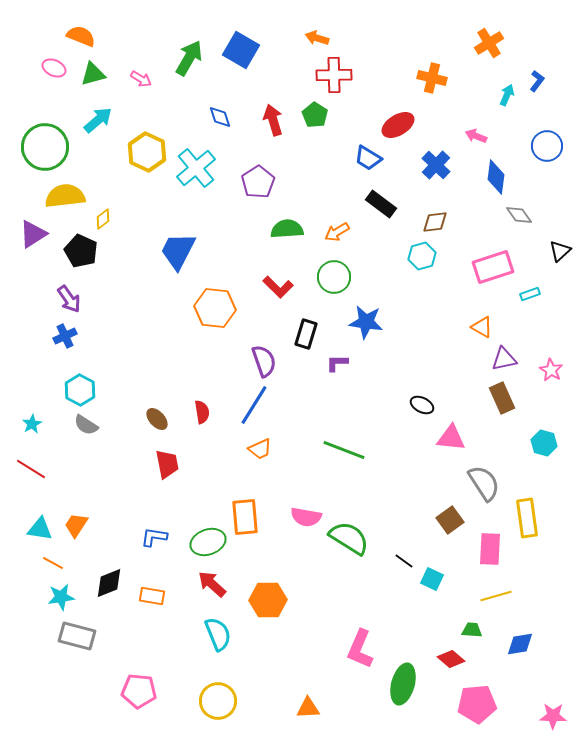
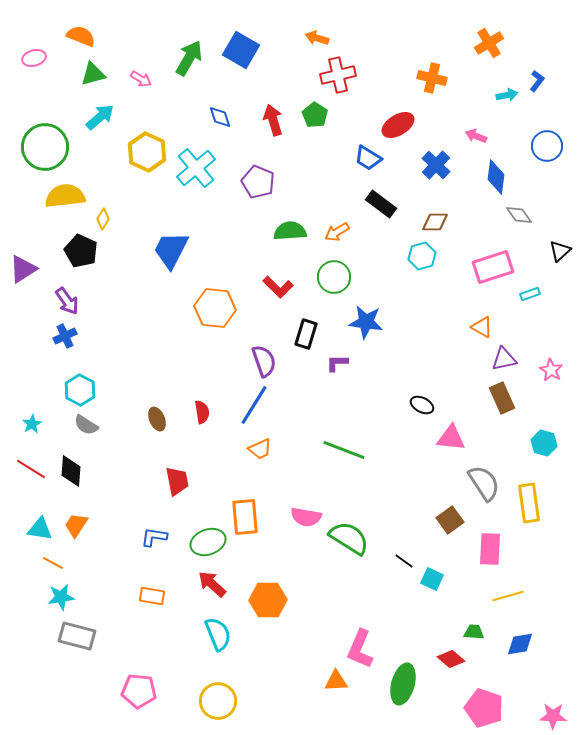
pink ellipse at (54, 68): moved 20 px left, 10 px up; rotated 40 degrees counterclockwise
red cross at (334, 75): moved 4 px right; rotated 12 degrees counterclockwise
cyan arrow at (507, 95): rotated 55 degrees clockwise
cyan arrow at (98, 120): moved 2 px right, 3 px up
purple pentagon at (258, 182): rotated 16 degrees counterclockwise
yellow diamond at (103, 219): rotated 20 degrees counterclockwise
brown diamond at (435, 222): rotated 8 degrees clockwise
green semicircle at (287, 229): moved 3 px right, 2 px down
purple triangle at (33, 234): moved 10 px left, 35 px down
blue trapezoid at (178, 251): moved 7 px left, 1 px up
purple arrow at (69, 299): moved 2 px left, 2 px down
brown ellipse at (157, 419): rotated 20 degrees clockwise
red trapezoid at (167, 464): moved 10 px right, 17 px down
yellow rectangle at (527, 518): moved 2 px right, 15 px up
black diamond at (109, 583): moved 38 px left, 112 px up; rotated 64 degrees counterclockwise
yellow line at (496, 596): moved 12 px right
green trapezoid at (472, 630): moved 2 px right, 2 px down
pink pentagon at (477, 704): moved 7 px right, 4 px down; rotated 24 degrees clockwise
orange triangle at (308, 708): moved 28 px right, 27 px up
